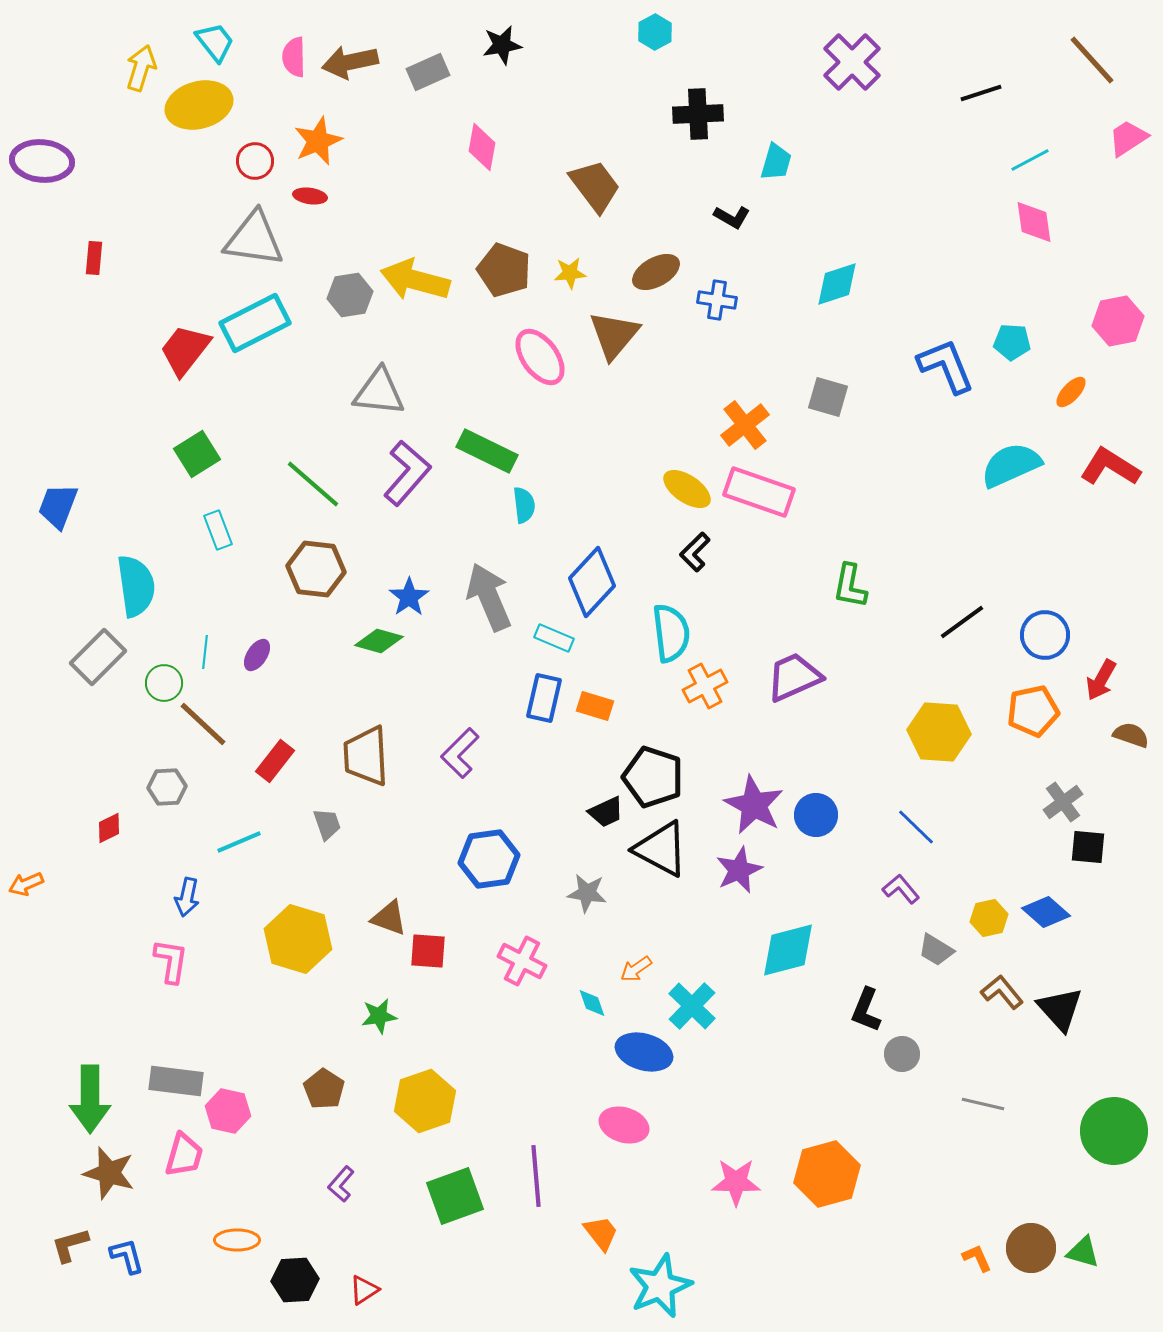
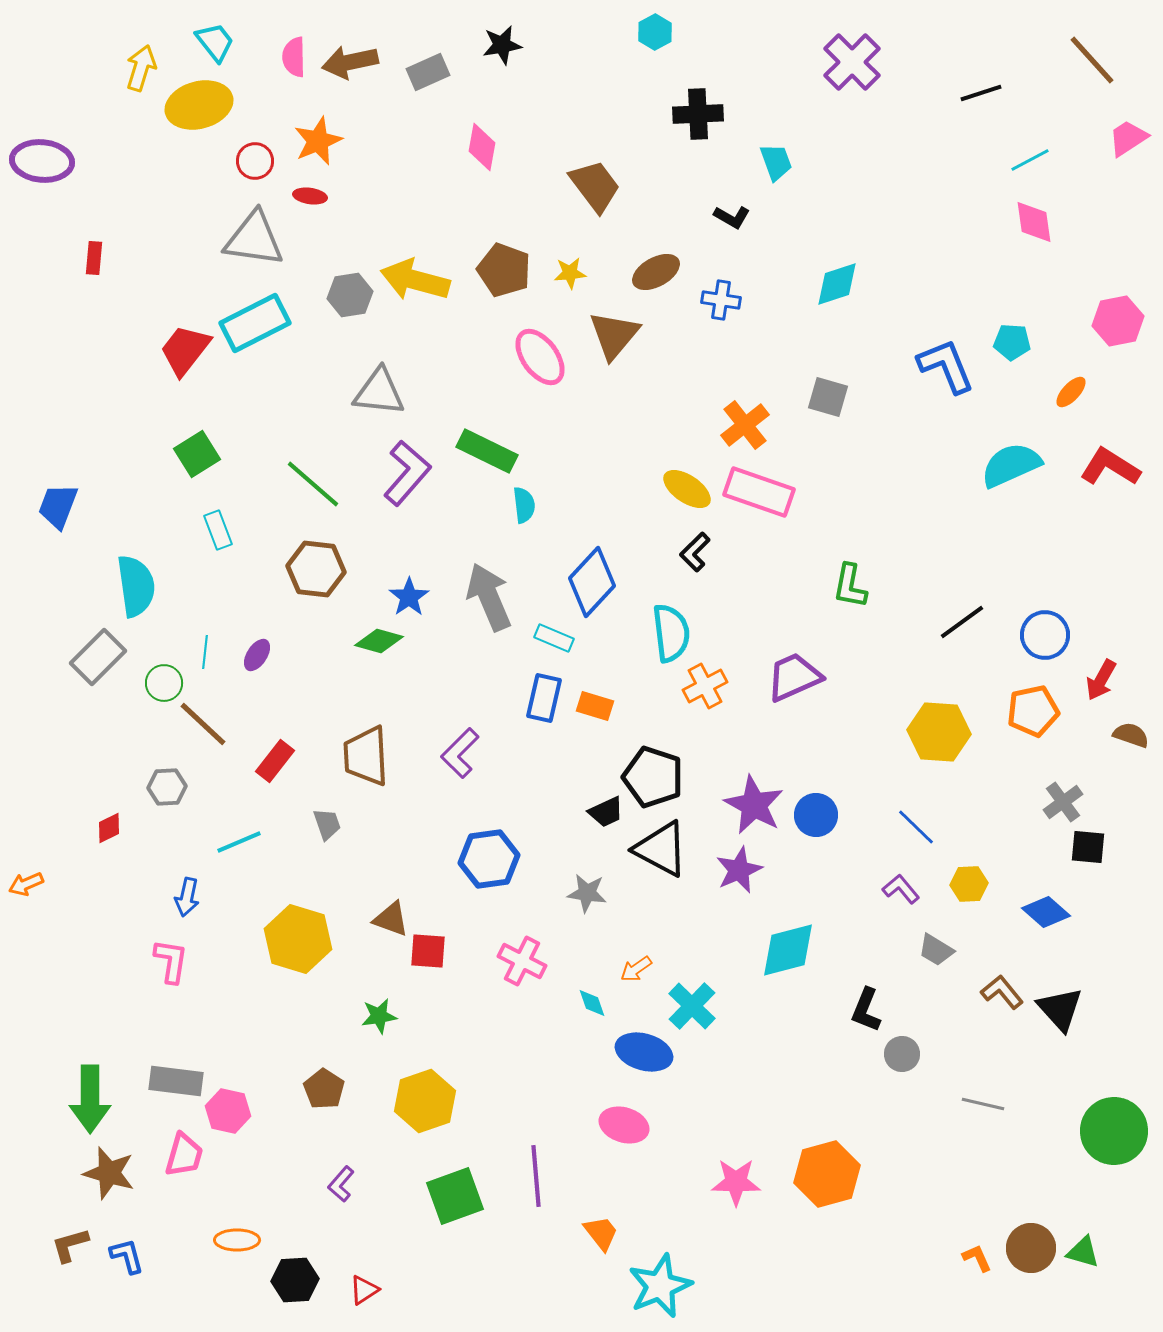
cyan trapezoid at (776, 162): rotated 36 degrees counterclockwise
blue cross at (717, 300): moved 4 px right
brown triangle at (389, 918): moved 2 px right, 1 px down
yellow hexagon at (989, 918): moved 20 px left, 34 px up; rotated 9 degrees clockwise
